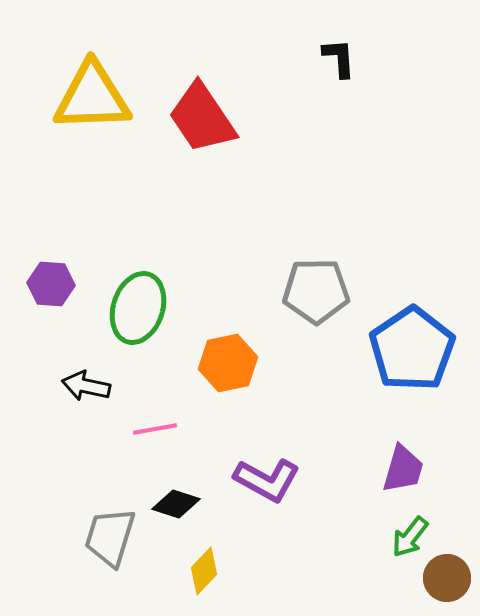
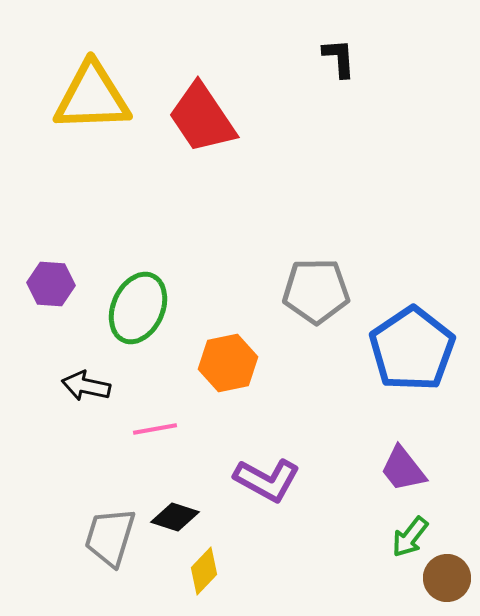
green ellipse: rotated 6 degrees clockwise
purple trapezoid: rotated 126 degrees clockwise
black diamond: moved 1 px left, 13 px down
